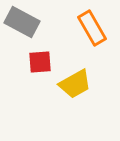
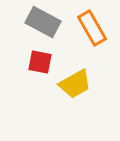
gray rectangle: moved 21 px right
red square: rotated 15 degrees clockwise
